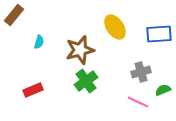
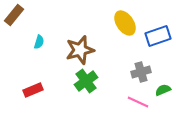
yellow ellipse: moved 10 px right, 4 px up
blue rectangle: moved 1 px left, 2 px down; rotated 15 degrees counterclockwise
